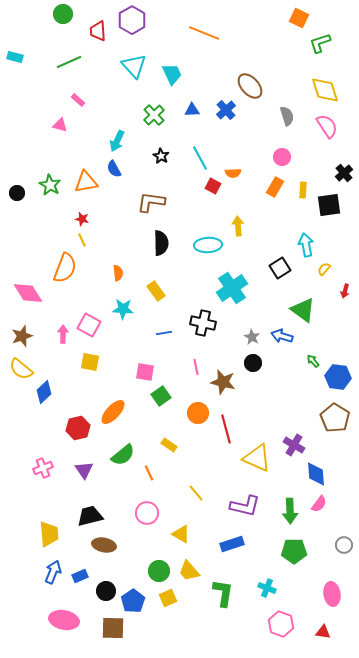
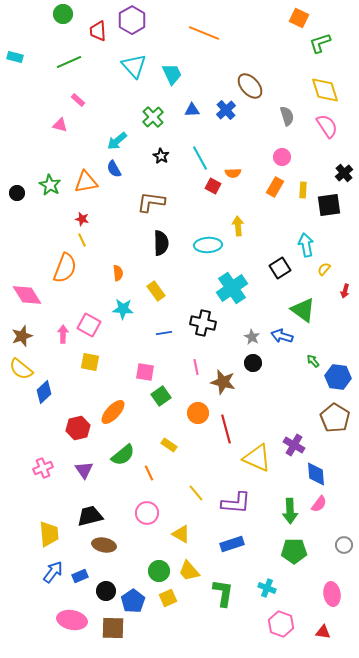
green cross at (154, 115): moved 1 px left, 2 px down
cyan arrow at (117, 141): rotated 25 degrees clockwise
pink diamond at (28, 293): moved 1 px left, 2 px down
purple L-shape at (245, 506): moved 9 px left, 3 px up; rotated 8 degrees counterclockwise
blue arrow at (53, 572): rotated 15 degrees clockwise
pink ellipse at (64, 620): moved 8 px right
